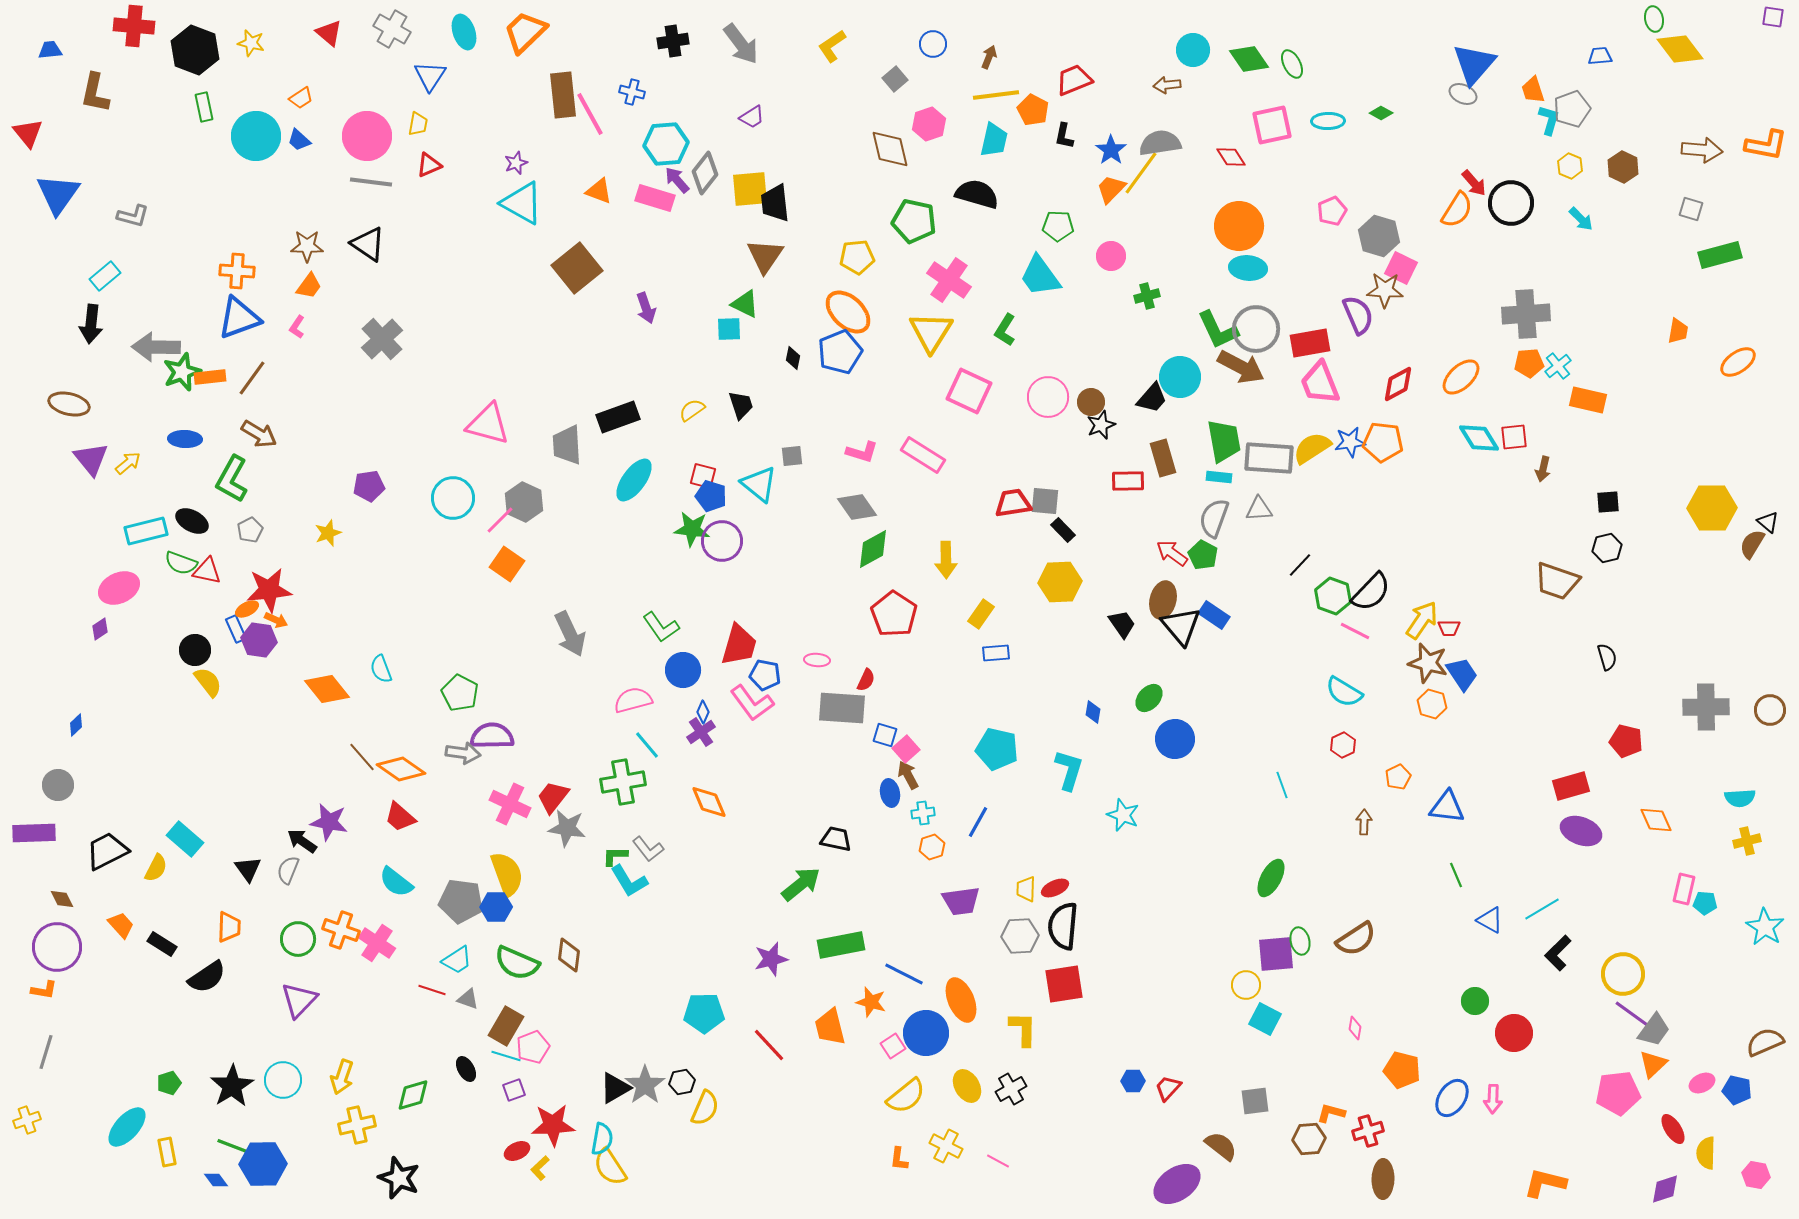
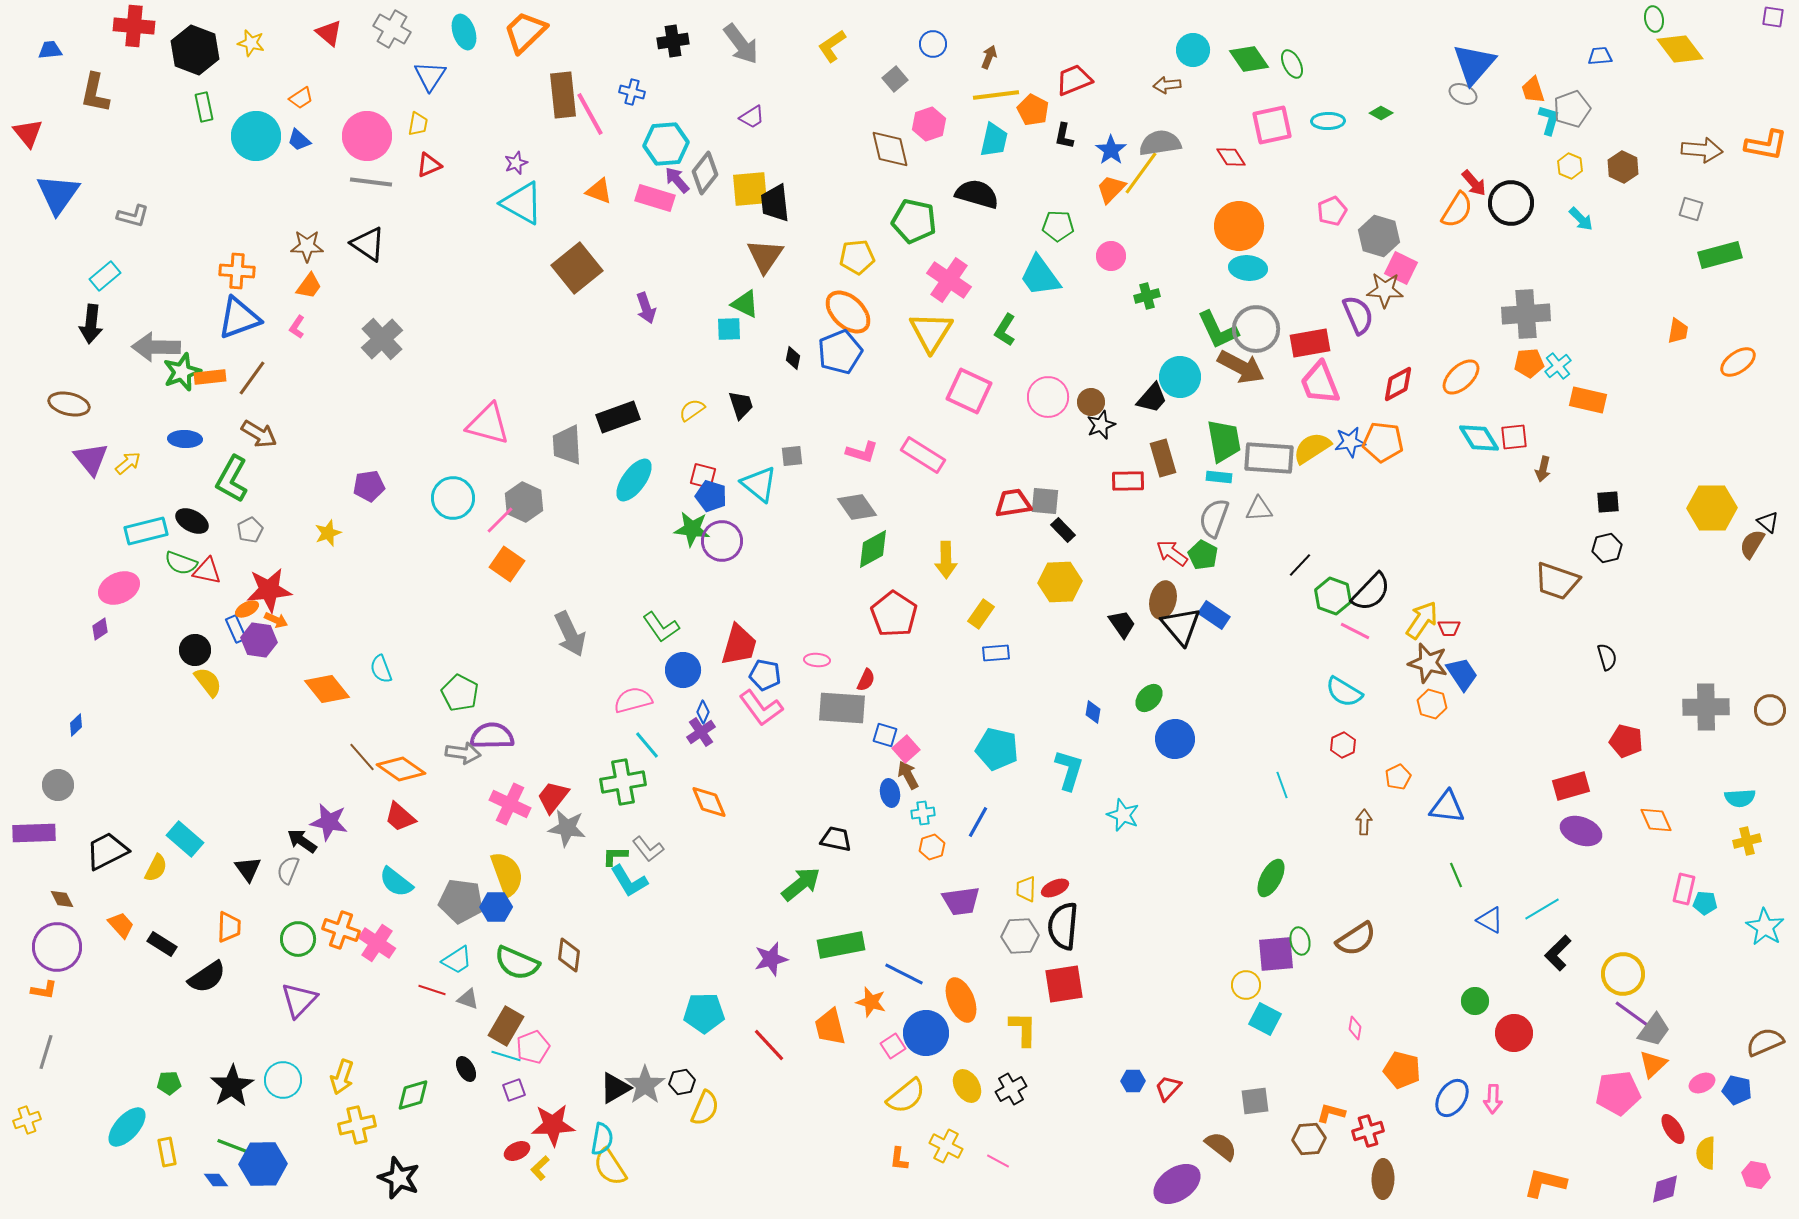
pink L-shape at (752, 703): moved 9 px right, 5 px down
green pentagon at (169, 1083): rotated 15 degrees clockwise
